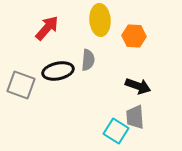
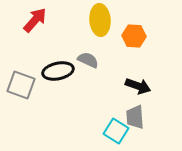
red arrow: moved 12 px left, 8 px up
gray semicircle: rotated 70 degrees counterclockwise
